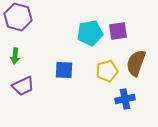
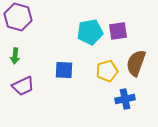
cyan pentagon: moved 1 px up
